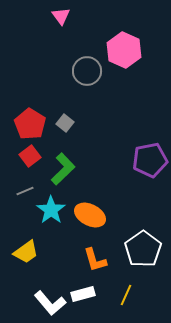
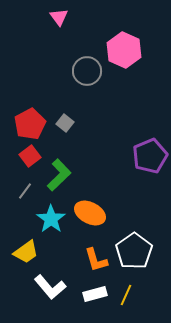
pink triangle: moved 2 px left, 1 px down
red pentagon: rotated 12 degrees clockwise
purple pentagon: moved 4 px up; rotated 12 degrees counterclockwise
green L-shape: moved 4 px left, 6 px down
gray line: rotated 30 degrees counterclockwise
cyan star: moved 9 px down
orange ellipse: moved 2 px up
white pentagon: moved 9 px left, 2 px down
orange L-shape: moved 1 px right
white rectangle: moved 12 px right
white L-shape: moved 16 px up
